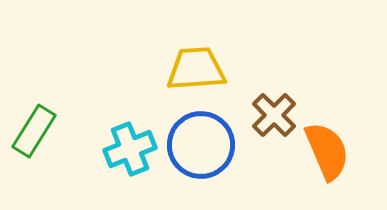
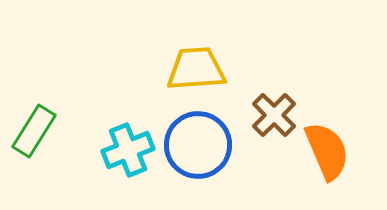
blue circle: moved 3 px left
cyan cross: moved 2 px left, 1 px down
